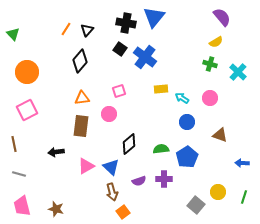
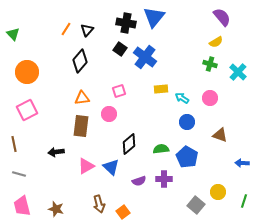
blue pentagon at (187, 157): rotated 10 degrees counterclockwise
brown arrow at (112, 192): moved 13 px left, 12 px down
green line at (244, 197): moved 4 px down
